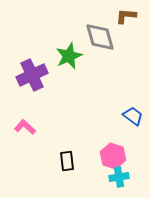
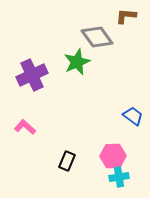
gray diamond: moved 3 px left; rotated 20 degrees counterclockwise
green star: moved 8 px right, 6 px down
pink hexagon: rotated 20 degrees counterclockwise
black rectangle: rotated 30 degrees clockwise
